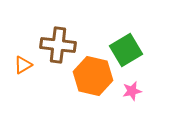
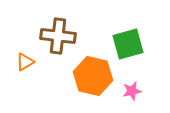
brown cross: moved 9 px up
green square: moved 2 px right, 6 px up; rotated 16 degrees clockwise
orange triangle: moved 2 px right, 3 px up
